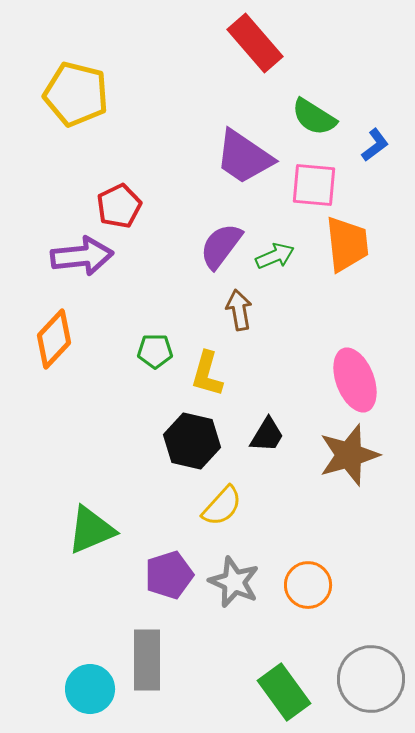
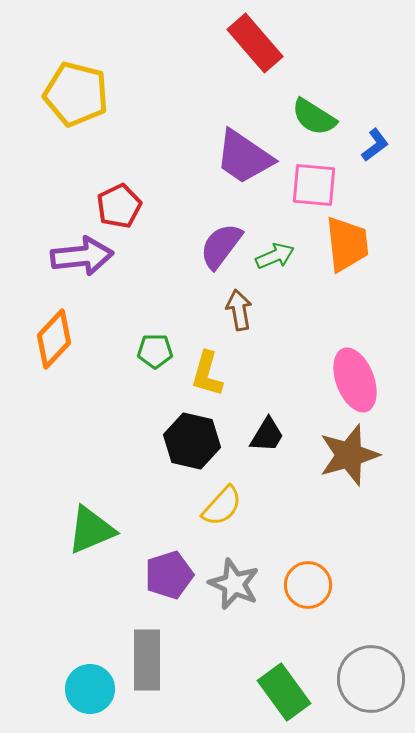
gray star: moved 2 px down
